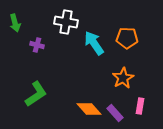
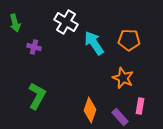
white cross: rotated 20 degrees clockwise
orange pentagon: moved 2 px right, 2 px down
purple cross: moved 3 px left, 2 px down
orange star: rotated 20 degrees counterclockwise
green L-shape: moved 1 px right, 2 px down; rotated 28 degrees counterclockwise
orange diamond: moved 1 px right, 1 px down; rotated 60 degrees clockwise
purple rectangle: moved 5 px right, 4 px down
